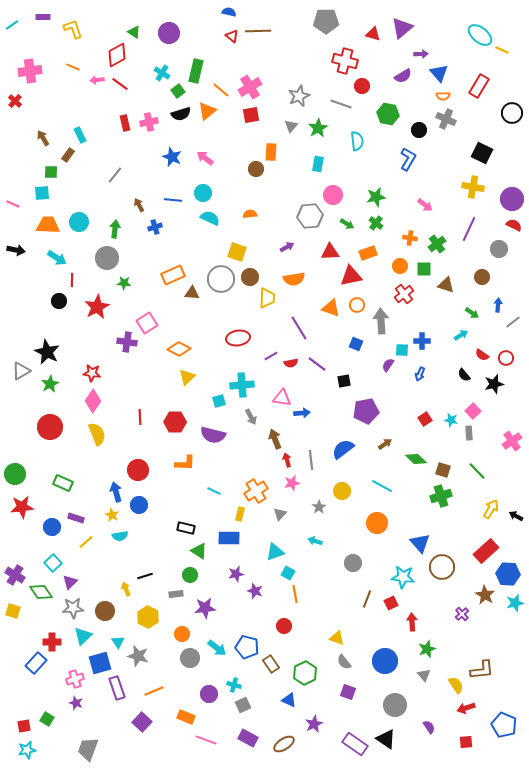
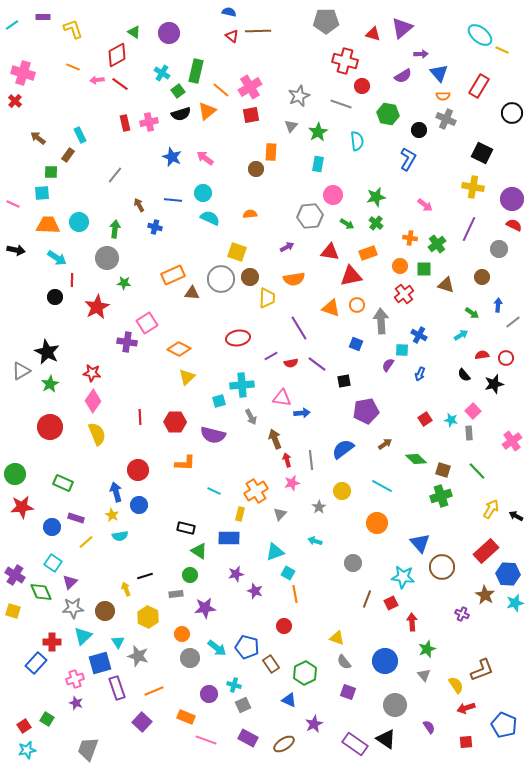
pink cross at (30, 71): moved 7 px left, 2 px down; rotated 25 degrees clockwise
green star at (318, 128): moved 4 px down
brown arrow at (43, 138): moved 5 px left; rotated 21 degrees counterclockwise
blue cross at (155, 227): rotated 32 degrees clockwise
red triangle at (330, 252): rotated 12 degrees clockwise
black circle at (59, 301): moved 4 px left, 4 px up
blue cross at (422, 341): moved 3 px left, 6 px up; rotated 28 degrees clockwise
red semicircle at (482, 355): rotated 136 degrees clockwise
cyan square at (53, 563): rotated 12 degrees counterclockwise
green diamond at (41, 592): rotated 10 degrees clockwise
purple cross at (462, 614): rotated 24 degrees counterclockwise
brown L-shape at (482, 670): rotated 15 degrees counterclockwise
red square at (24, 726): rotated 24 degrees counterclockwise
